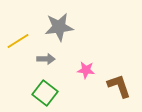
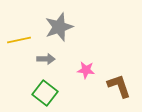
gray star: rotated 12 degrees counterclockwise
yellow line: moved 1 px right, 1 px up; rotated 20 degrees clockwise
